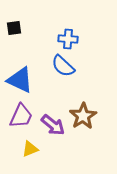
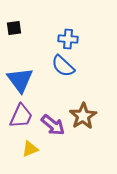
blue triangle: rotated 28 degrees clockwise
